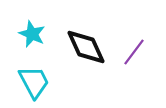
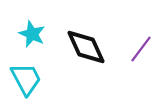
purple line: moved 7 px right, 3 px up
cyan trapezoid: moved 8 px left, 3 px up
